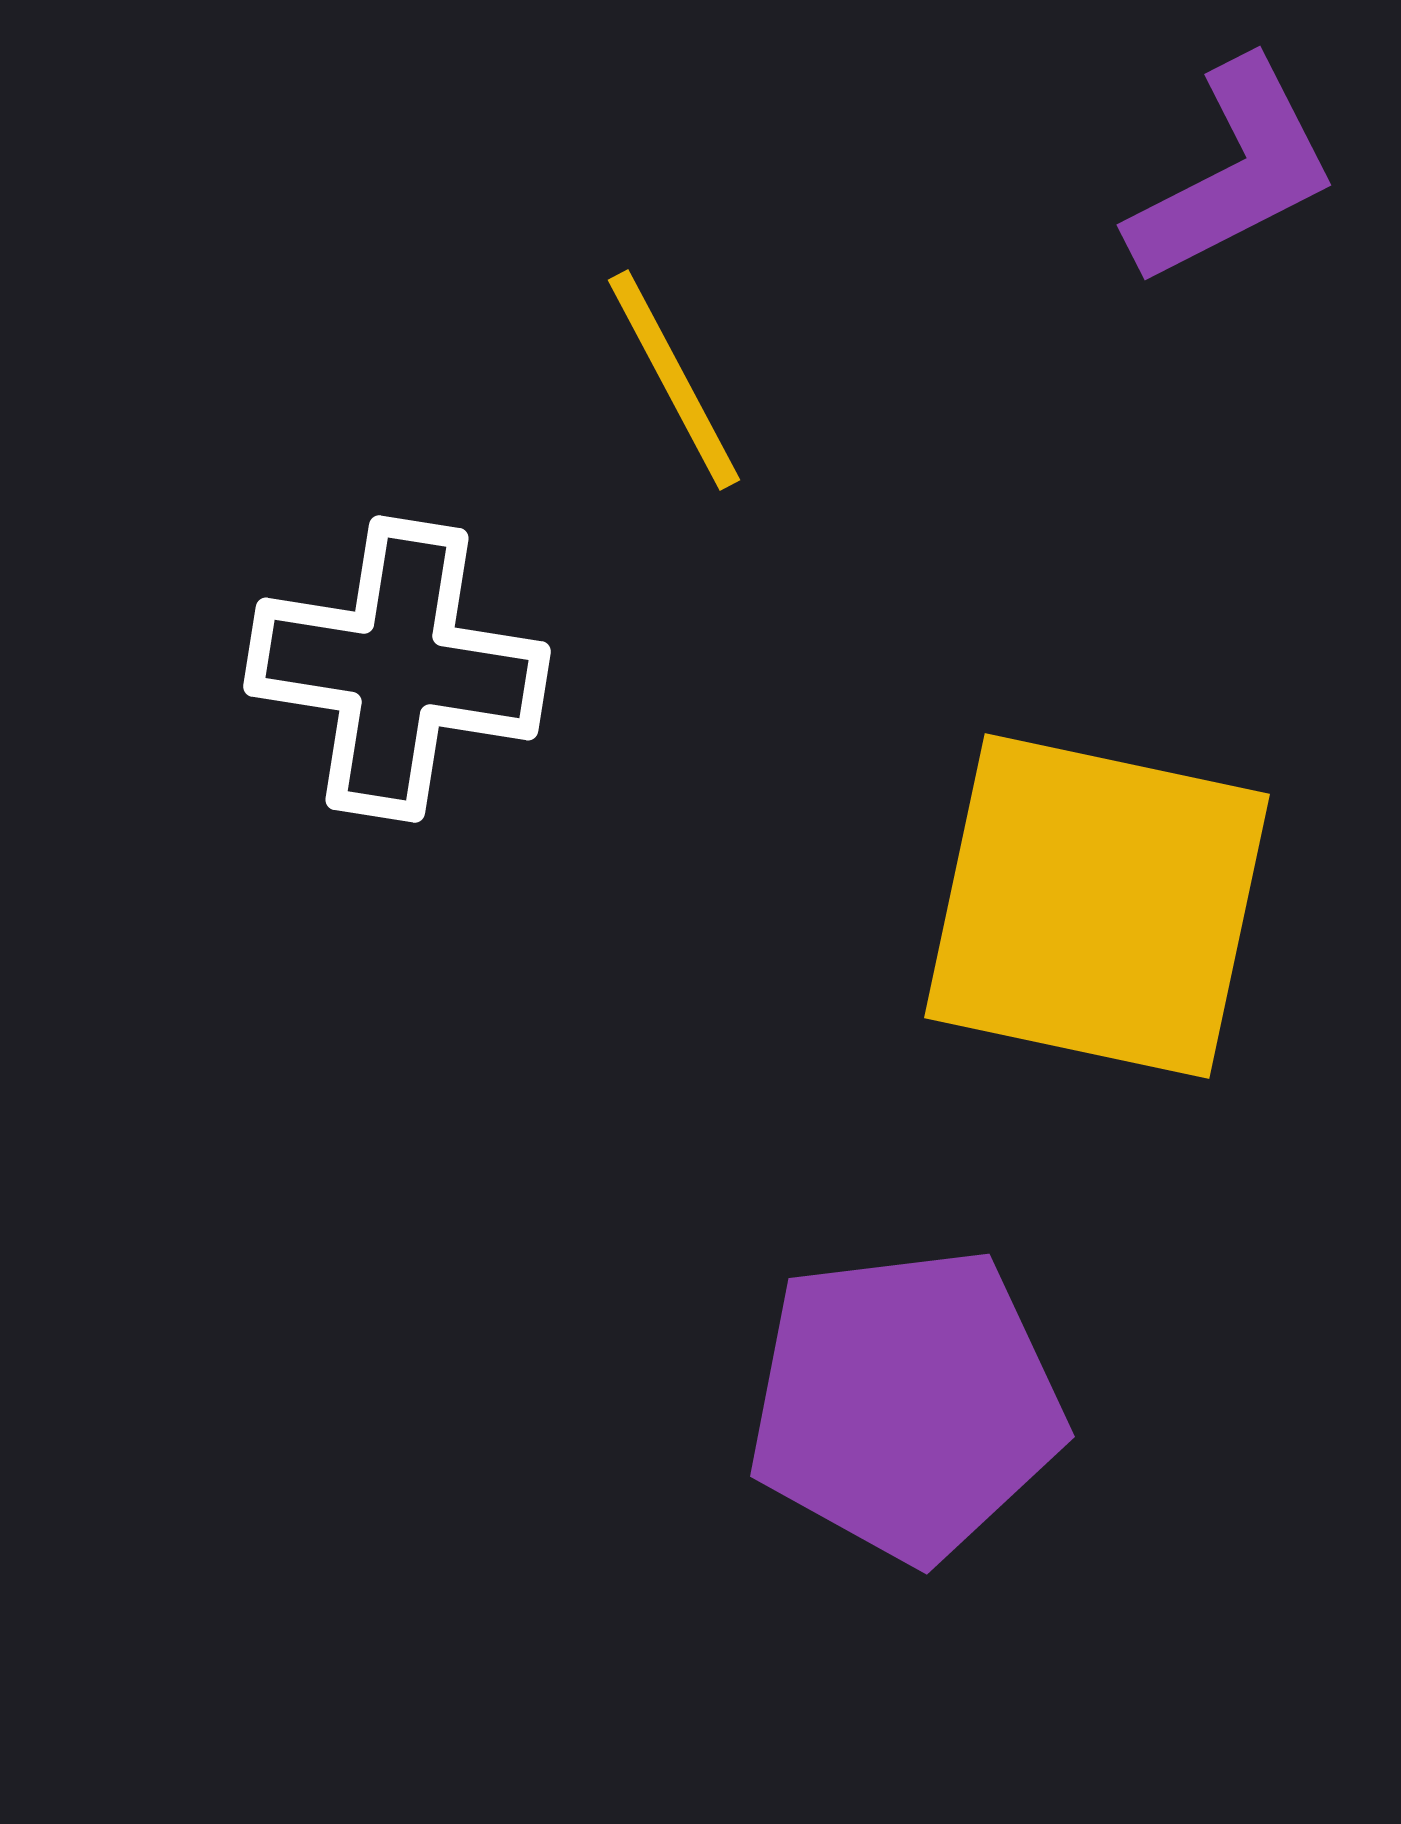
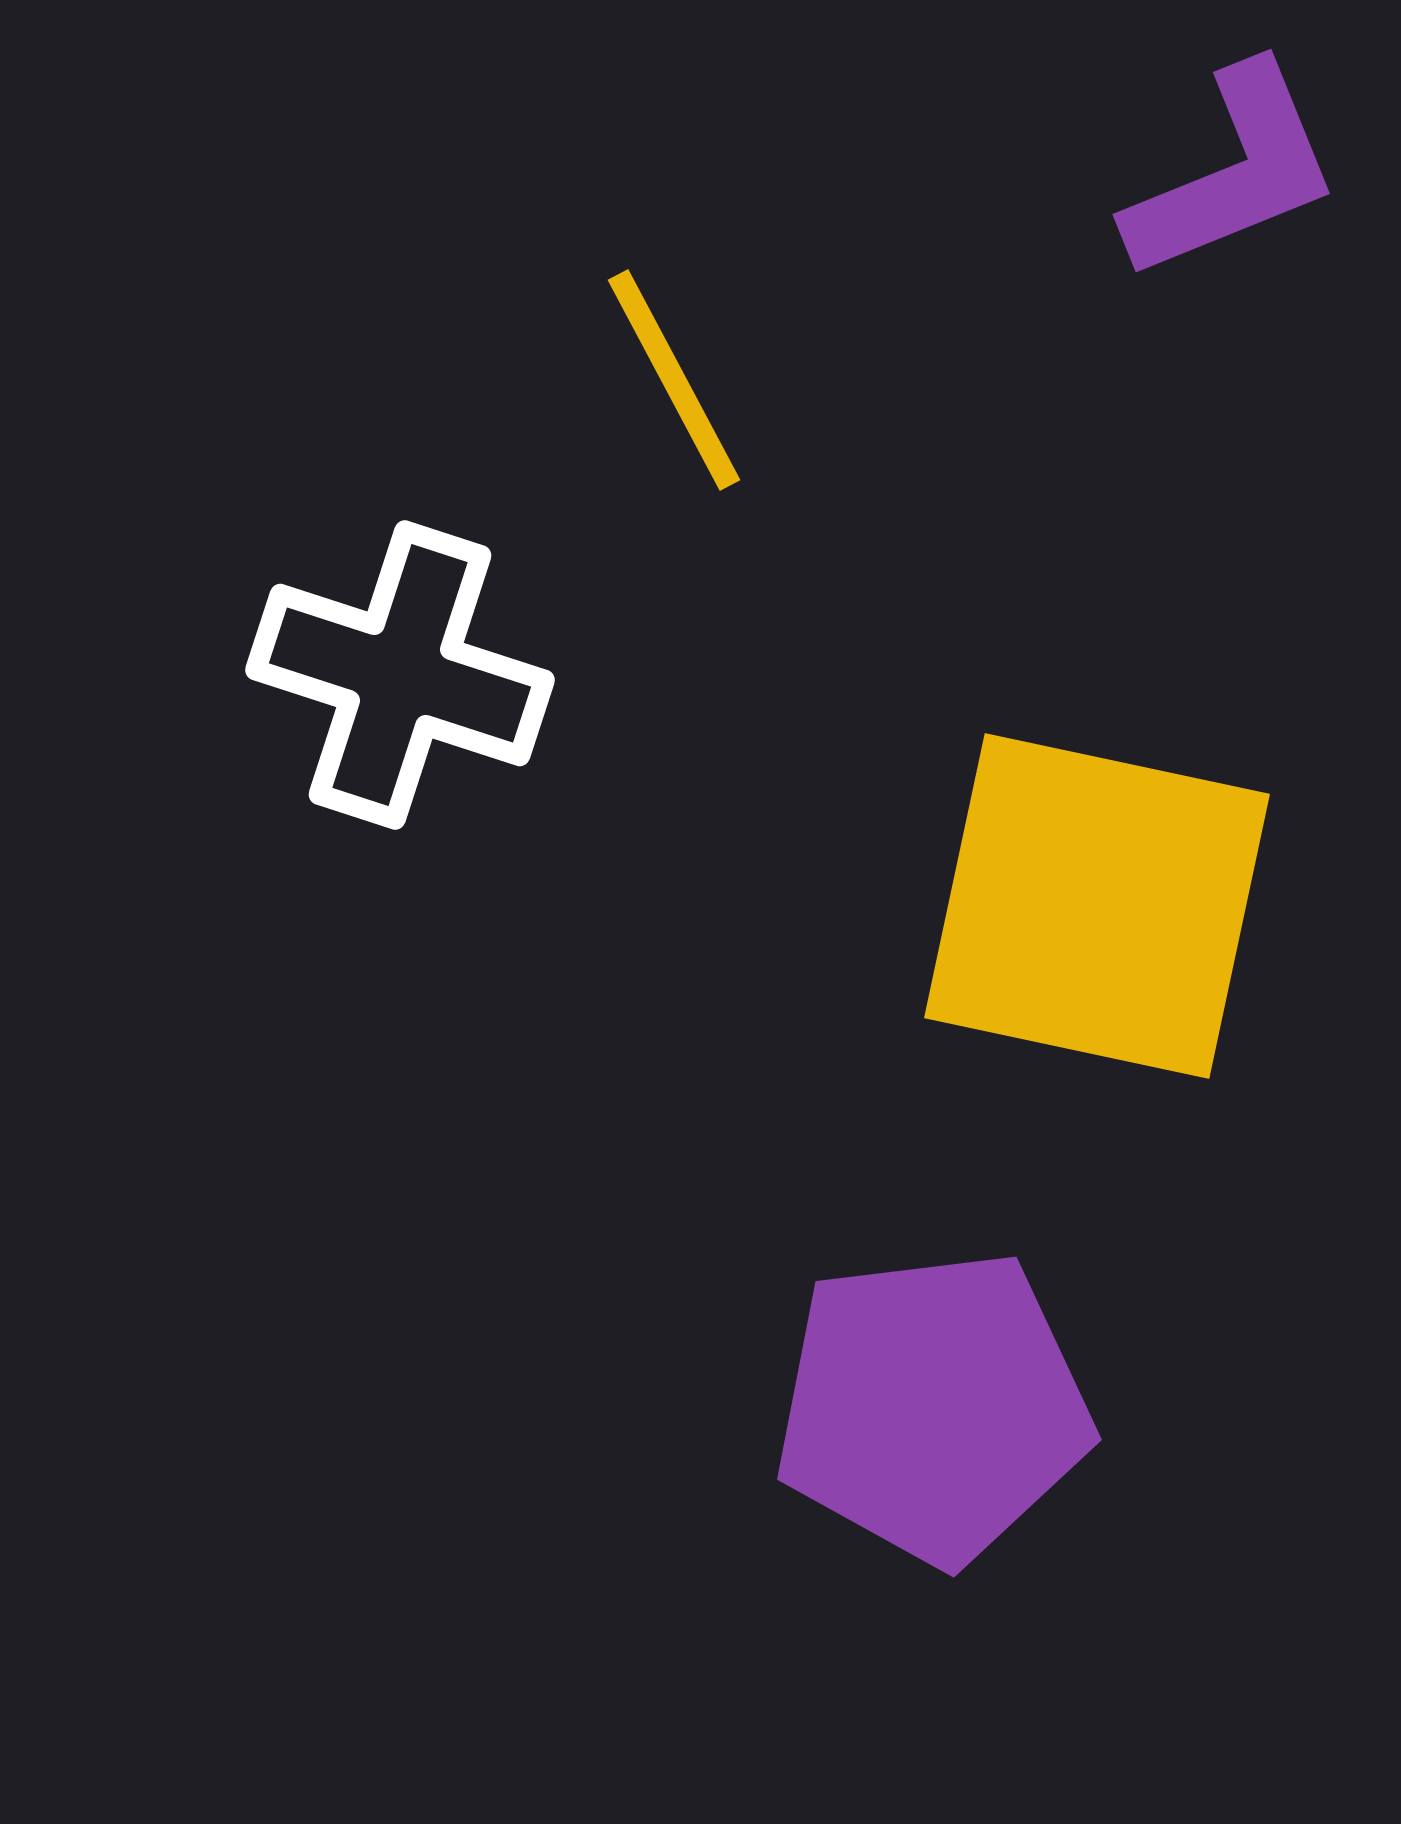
purple L-shape: rotated 5 degrees clockwise
white cross: moved 3 px right, 6 px down; rotated 9 degrees clockwise
purple pentagon: moved 27 px right, 3 px down
